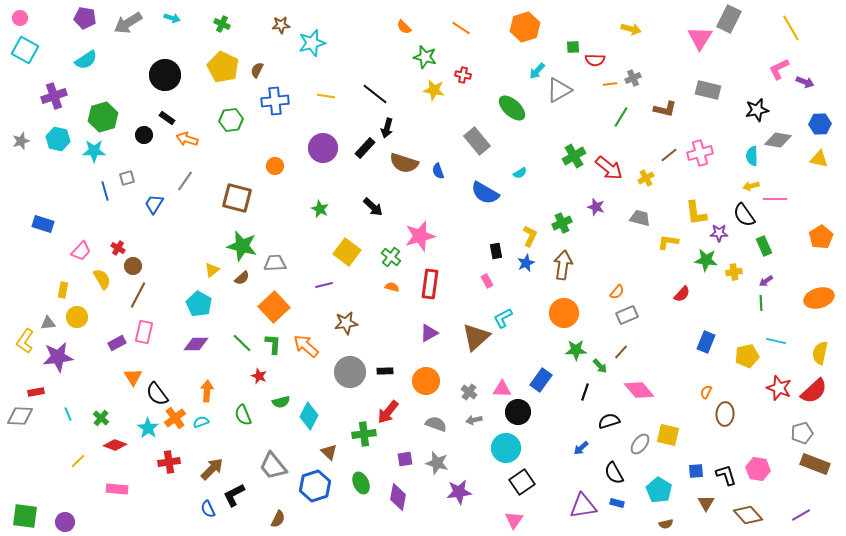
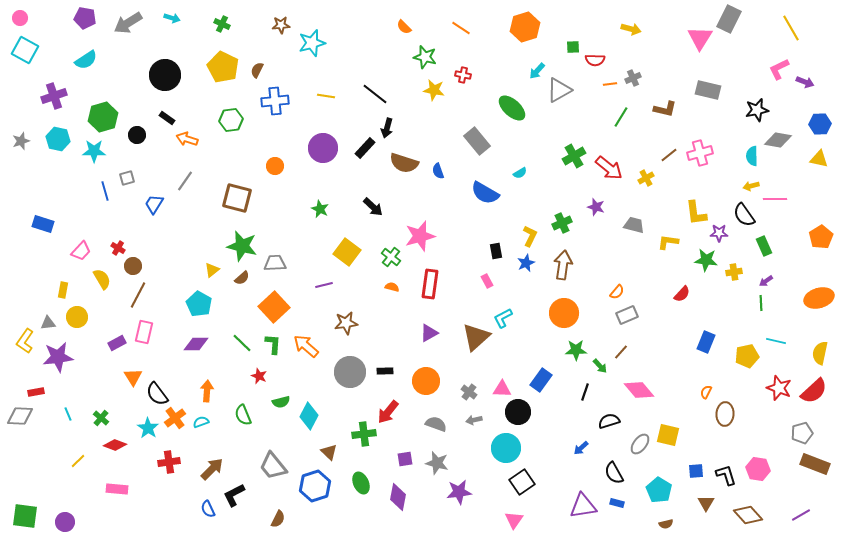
black circle at (144, 135): moved 7 px left
gray trapezoid at (640, 218): moved 6 px left, 7 px down
